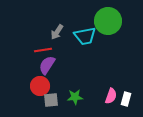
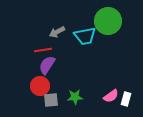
gray arrow: rotated 28 degrees clockwise
pink semicircle: rotated 35 degrees clockwise
